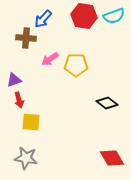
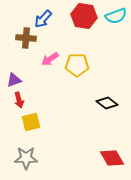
cyan semicircle: moved 2 px right
yellow pentagon: moved 1 px right
yellow square: rotated 18 degrees counterclockwise
gray star: rotated 10 degrees counterclockwise
